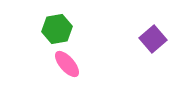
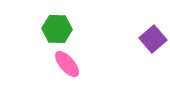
green hexagon: rotated 12 degrees clockwise
